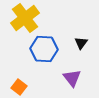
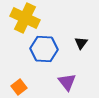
yellow cross: rotated 28 degrees counterclockwise
purple triangle: moved 5 px left, 4 px down
orange square: rotated 14 degrees clockwise
